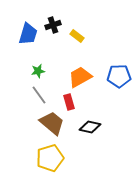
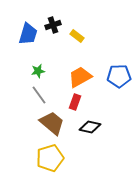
red rectangle: moved 6 px right; rotated 35 degrees clockwise
